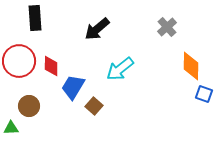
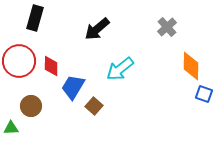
black rectangle: rotated 20 degrees clockwise
brown circle: moved 2 px right
